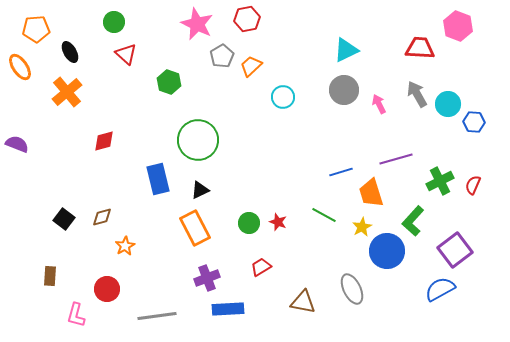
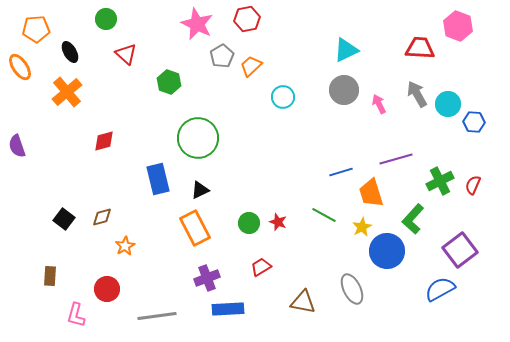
green circle at (114, 22): moved 8 px left, 3 px up
green circle at (198, 140): moved 2 px up
purple semicircle at (17, 144): moved 2 px down; rotated 130 degrees counterclockwise
green L-shape at (413, 221): moved 2 px up
purple square at (455, 250): moved 5 px right
